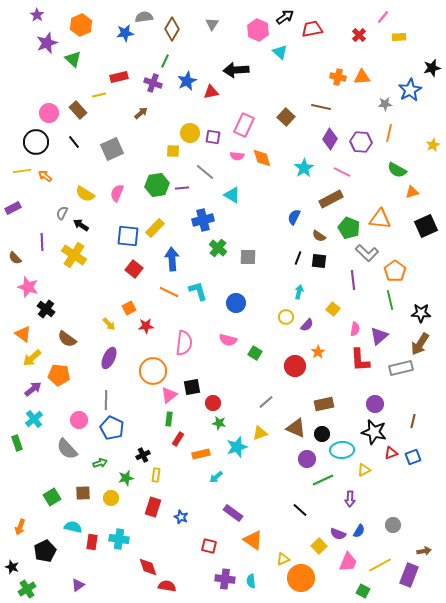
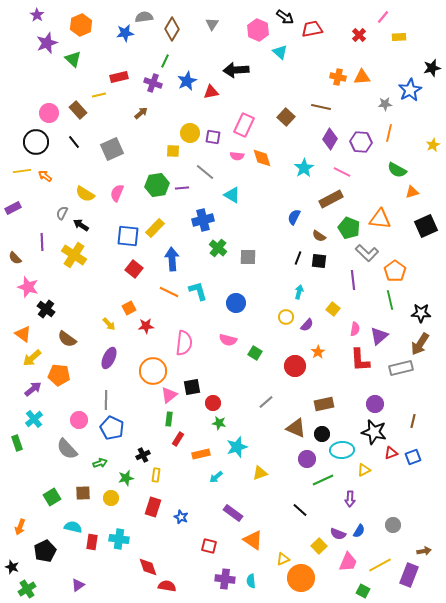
black arrow at (285, 17): rotated 72 degrees clockwise
yellow triangle at (260, 433): moved 40 px down
